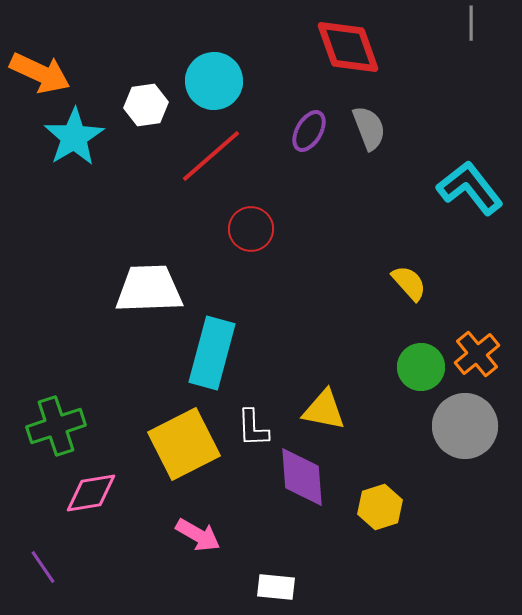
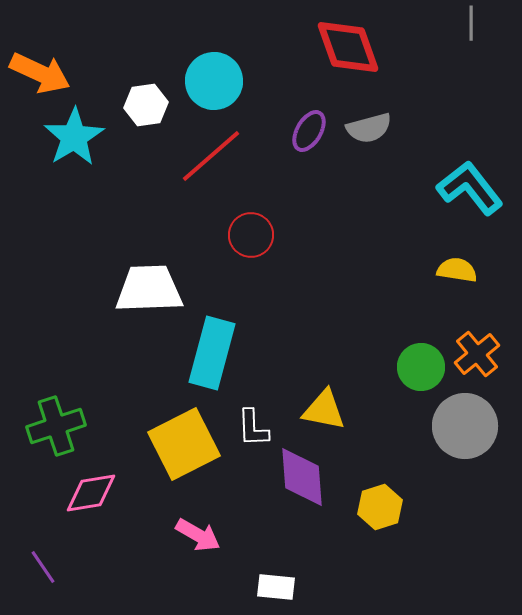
gray semicircle: rotated 96 degrees clockwise
red circle: moved 6 px down
yellow semicircle: moved 48 px right, 13 px up; rotated 39 degrees counterclockwise
